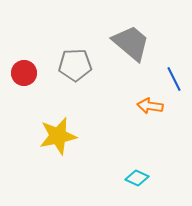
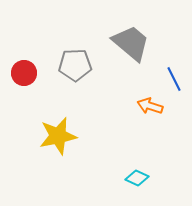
orange arrow: rotated 10 degrees clockwise
